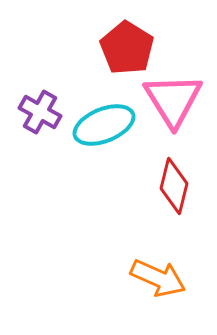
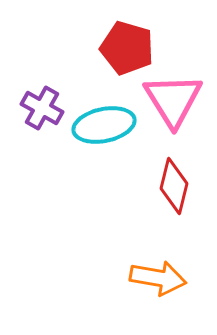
red pentagon: rotated 16 degrees counterclockwise
purple cross: moved 2 px right, 4 px up
cyan ellipse: rotated 10 degrees clockwise
orange arrow: rotated 14 degrees counterclockwise
